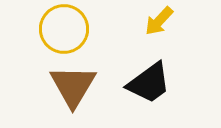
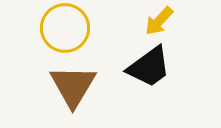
yellow circle: moved 1 px right, 1 px up
black trapezoid: moved 16 px up
